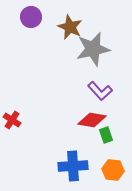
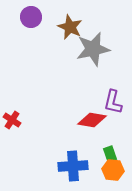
purple L-shape: moved 13 px right, 11 px down; rotated 55 degrees clockwise
green rectangle: moved 4 px right, 19 px down
